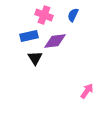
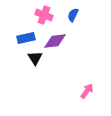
blue rectangle: moved 3 px left, 2 px down
